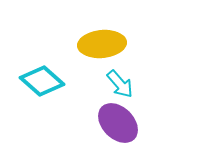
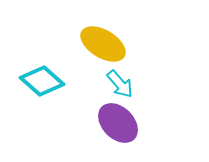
yellow ellipse: moved 1 px right; rotated 36 degrees clockwise
